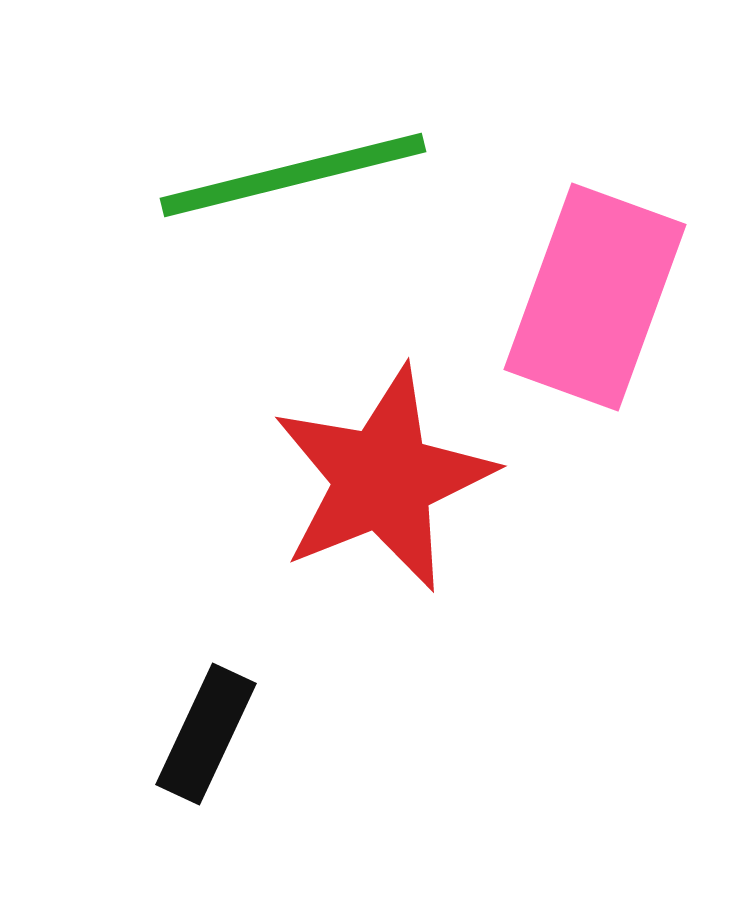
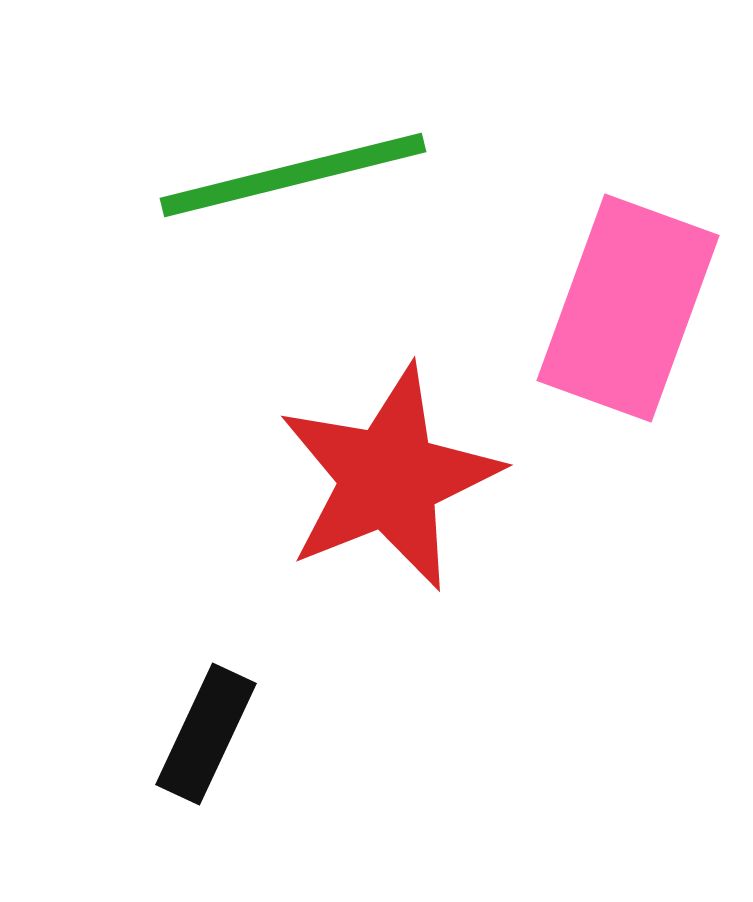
pink rectangle: moved 33 px right, 11 px down
red star: moved 6 px right, 1 px up
